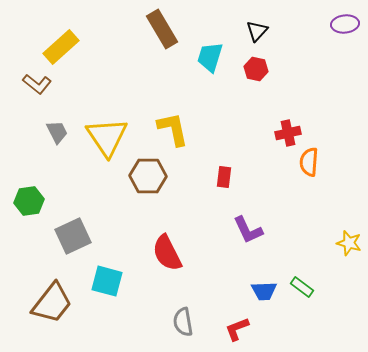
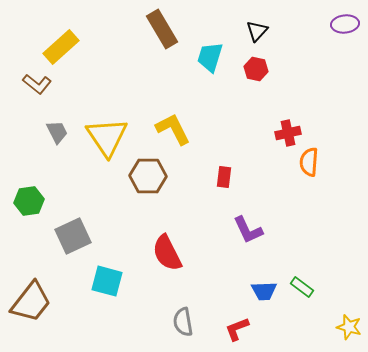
yellow L-shape: rotated 15 degrees counterclockwise
yellow star: moved 84 px down
brown trapezoid: moved 21 px left, 1 px up
